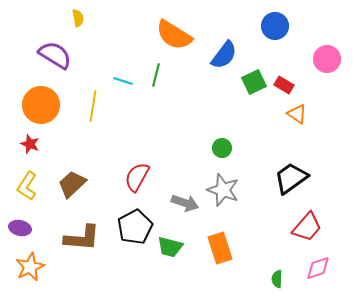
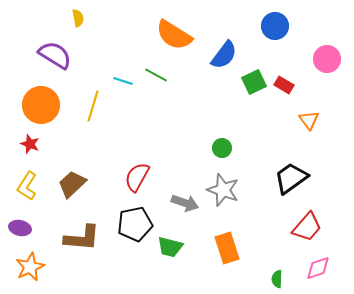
green line: rotated 75 degrees counterclockwise
yellow line: rotated 8 degrees clockwise
orange triangle: moved 12 px right, 6 px down; rotated 20 degrees clockwise
black pentagon: moved 3 px up; rotated 16 degrees clockwise
orange rectangle: moved 7 px right
